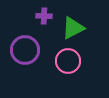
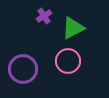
purple cross: rotated 35 degrees counterclockwise
purple circle: moved 2 px left, 19 px down
